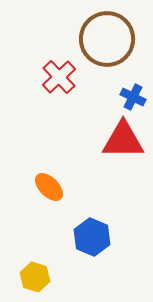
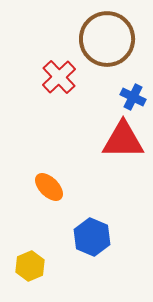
yellow hexagon: moved 5 px left, 11 px up; rotated 20 degrees clockwise
